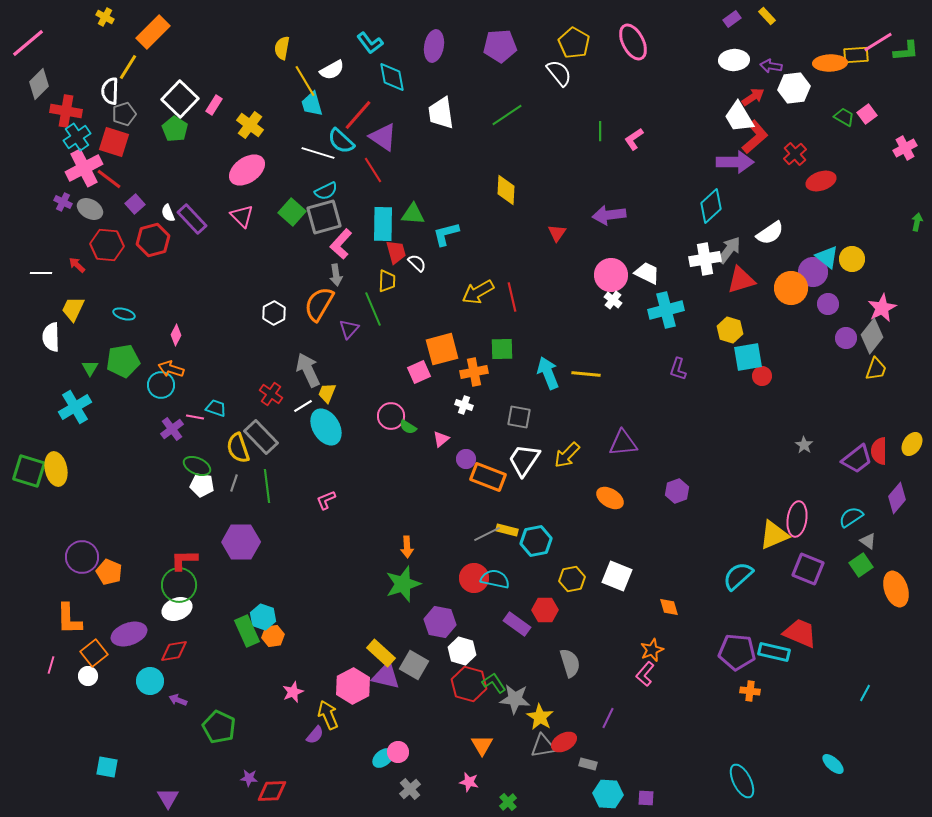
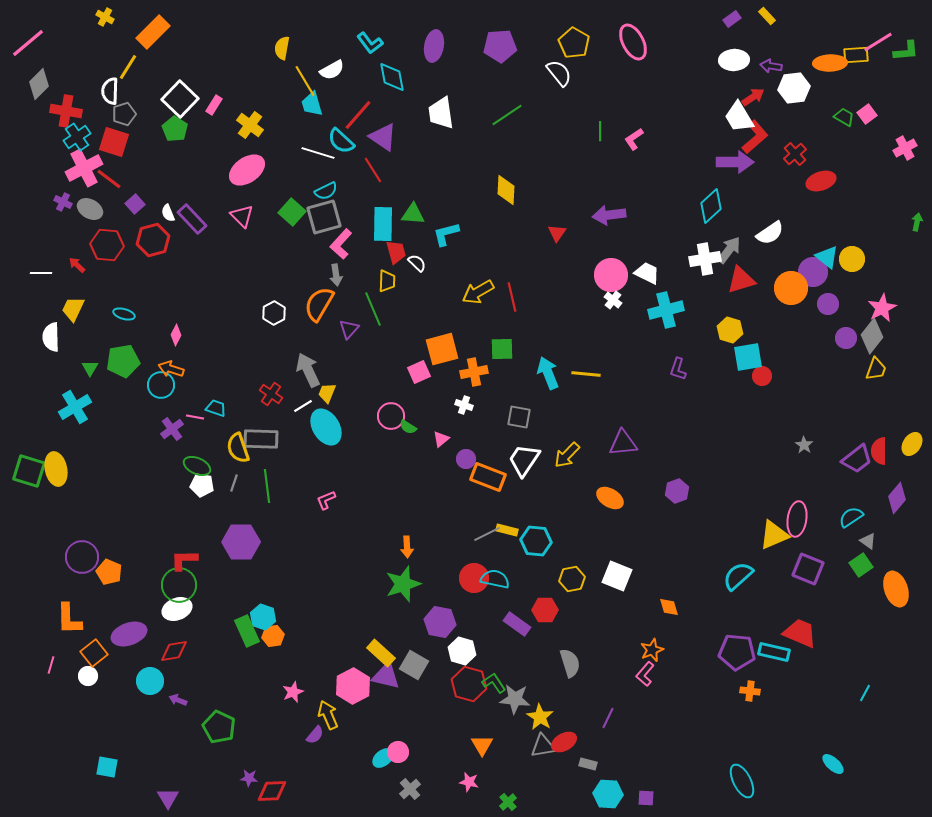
gray rectangle at (261, 437): moved 2 px down; rotated 44 degrees counterclockwise
cyan hexagon at (536, 541): rotated 16 degrees clockwise
